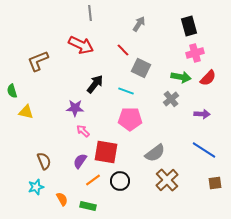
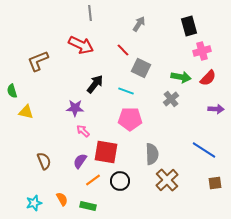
pink cross: moved 7 px right, 2 px up
purple arrow: moved 14 px right, 5 px up
gray semicircle: moved 3 px left, 1 px down; rotated 55 degrees counterclockwise
cyan star: moved 2 px left, 16 px down
